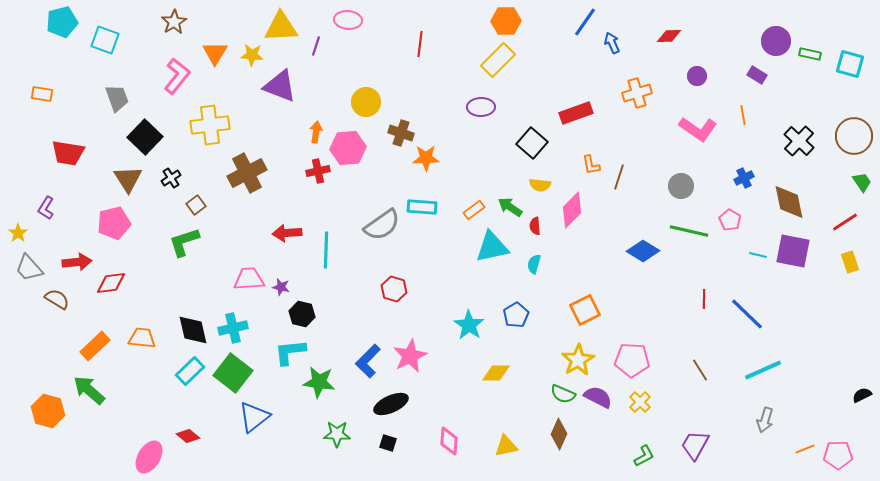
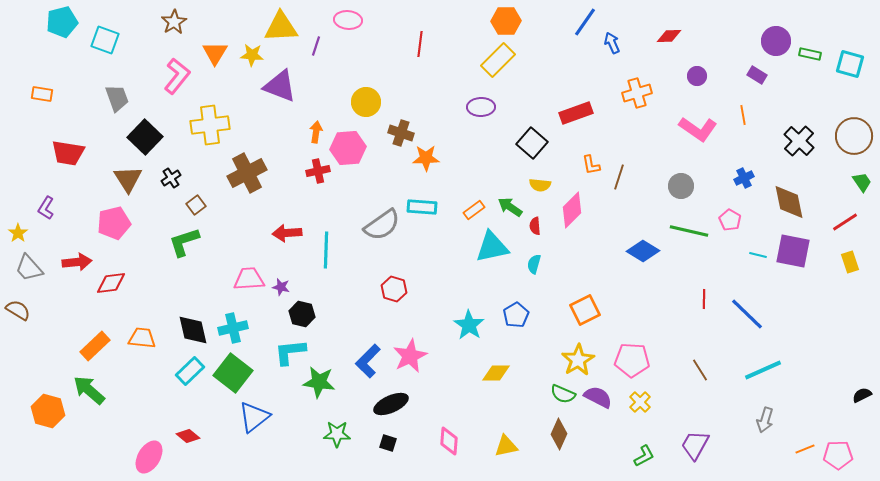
brown semicircle at (57, 299): moved 39 px left, 11 px down
